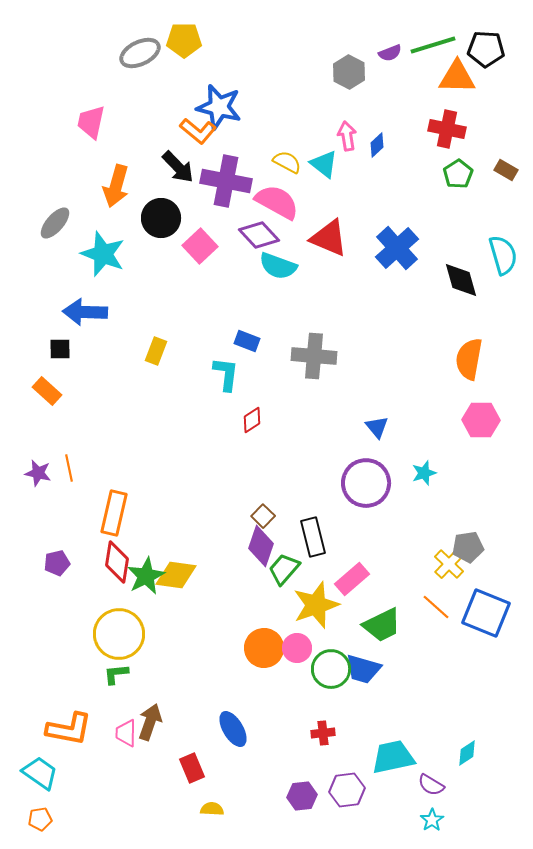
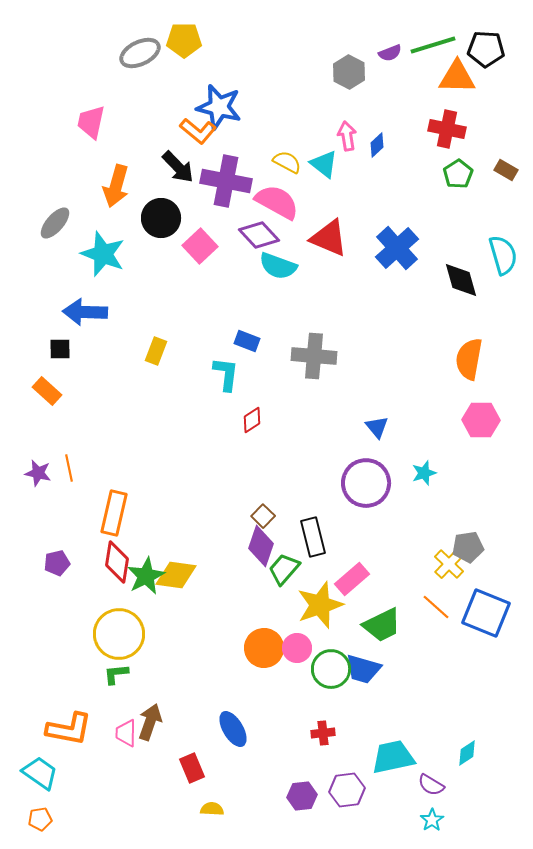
yellow star at (316, 605): moved 4 px right
